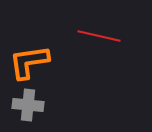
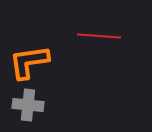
red line: rotated 9 degrees counterclockwise
